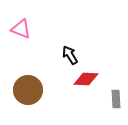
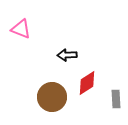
black arrow: moved 3 px left; rotated 60 degrees counterclockwise
red diamond: moved 1 px right, 4 px down; rotated 35 degrees counterclockwise
brown circle: moved 24 px right, 7 px down
